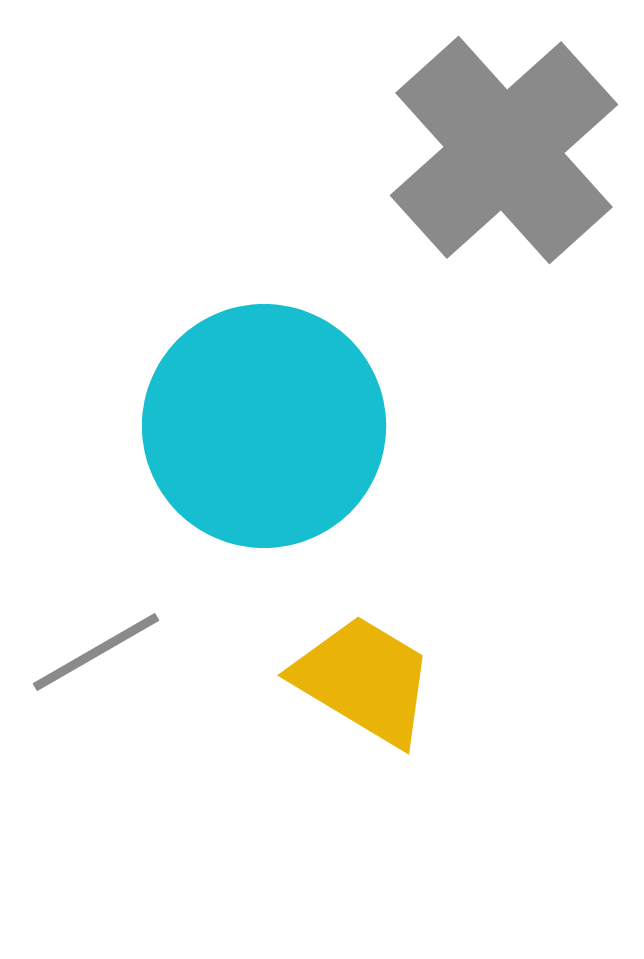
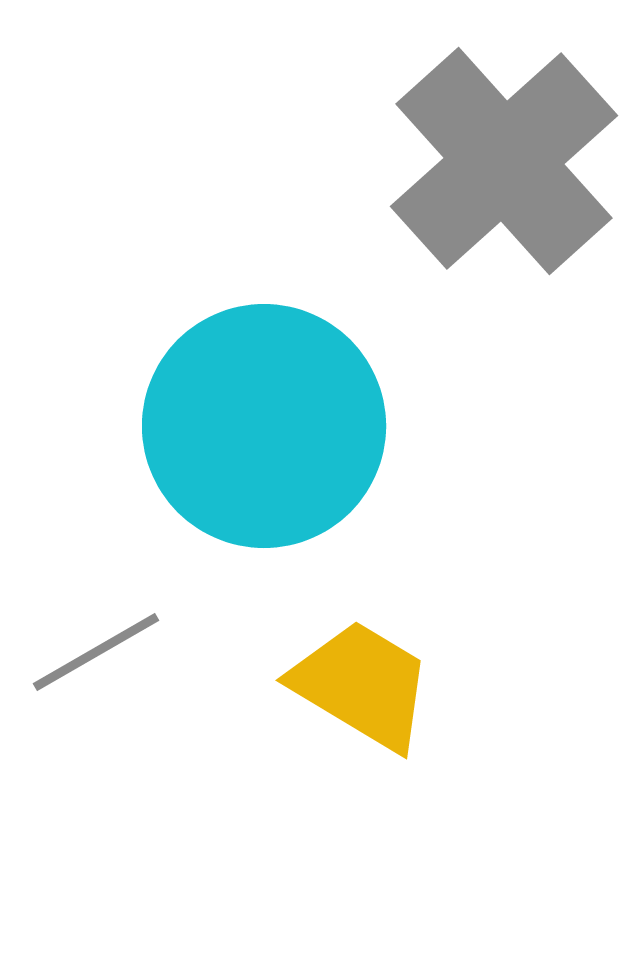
gray cross: moved 11 px down
yellow trapezoid: moved 2 px left, 5 px down
